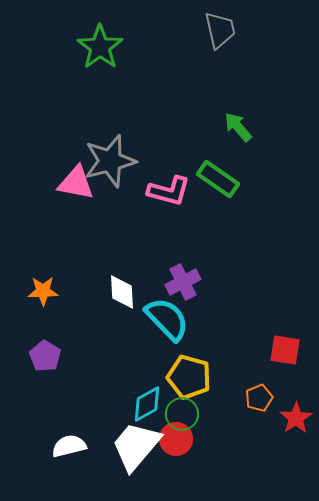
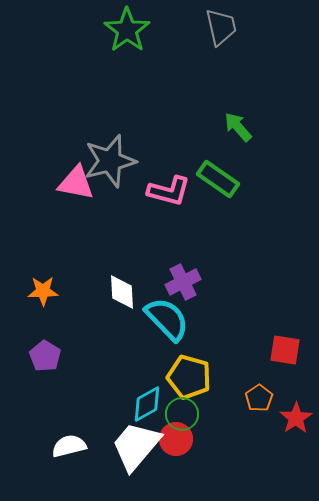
gray trapezoid: moved 1 px right, 3 px up
green star: moved 27 px right, 17 px up
orange pentagon: rotated 12 degrees counterclockwise
